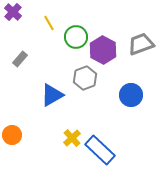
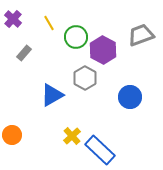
purple cross: moved 7 px down
gray trapezoid: moved 9 px up
gray rectangle: moved 4 px right, 6 px up
gray hexagon: rotated 10 degrees counterclockwise
blue circle: moved 1 px left, 2 px down
yellow cross: moved 2 px up
